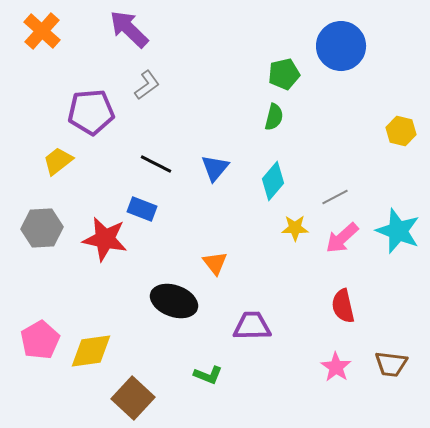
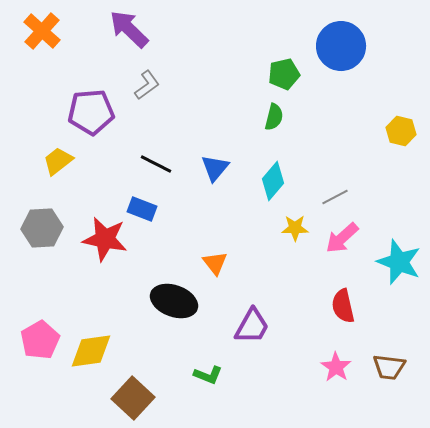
cyan star: moved 1 px right, 31 px down
purple trapezoid: rotated 120 degrees clockwise
brown trapezoid: moved 2 px left, 3 px down
